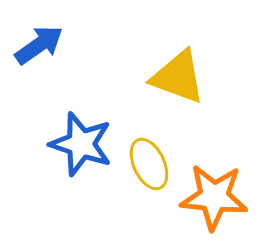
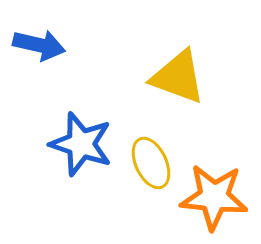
blue arrow: rotated 48 degrees clockwise
yellow ellipse: moved 2 px right, 1 px up
